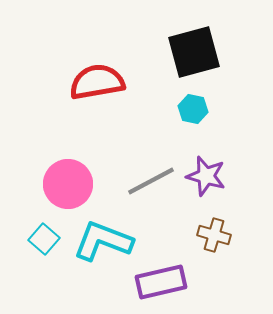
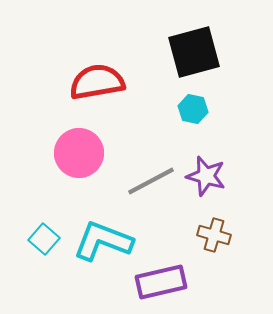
pink circle: moved 11 px right, 31 px up
